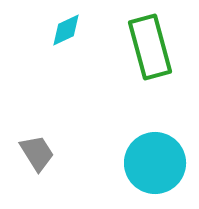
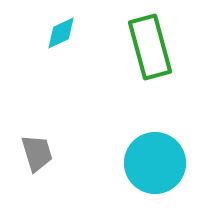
cyan diamond: moved 5 px left, 3 px down
gray trapezoid: rotated 15 degrees clockwise
